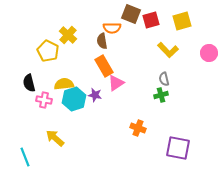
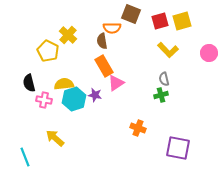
red square: moved 9 px right, 1 px down
